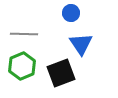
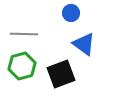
blue triangle: moved 3 px right; rotated 20 degrees counterclockwise
green hexagon: rotated 8 degrees clockwise
black square: moved 1 px down
